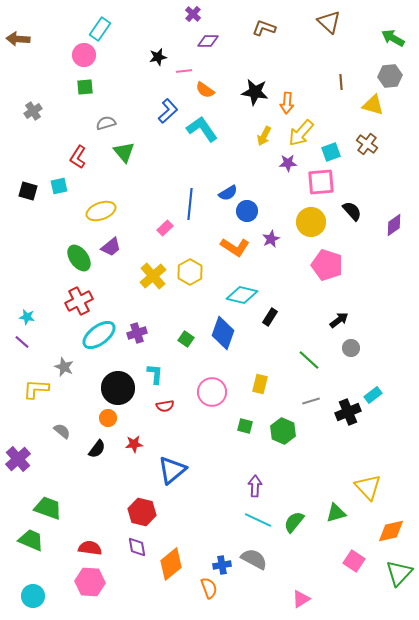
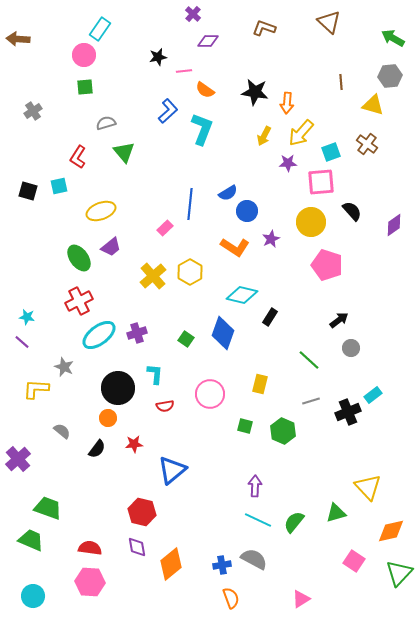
cyan L-shape at (202, 129): rotated 56 degrees clockwise
pink circle at (212, 392): moved 2 px left, 2 px down
orange semicircle at (209, 588): moved 22 px right, 10 px down
